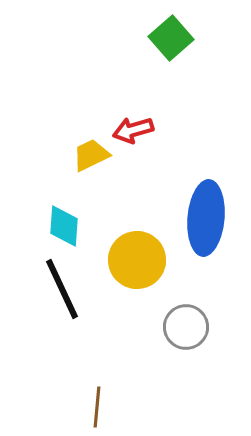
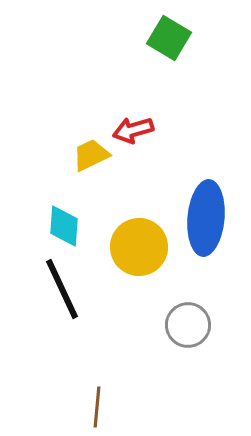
green square: moved 2 px left; rotated 18 degrees counterclockwise
yellow circle: moved 2 px right, 13 px up
gray circle: moved 2 px right, 2 px up
